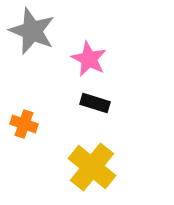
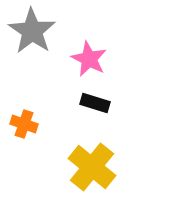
gray star: rotated 12 degrees clockwise
